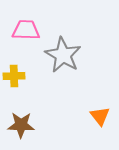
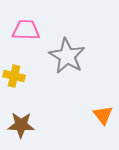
gray star: moved 4 px right, 1 px down
yellow cross: rotated 15 degrees clockwise
orange triangle: moved 3 px right, 1 px up
